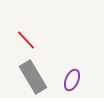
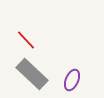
gray rectangle: moved 1 px left, 3 px up; rotated 16 degrees counterclockwise
